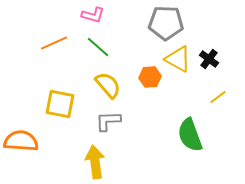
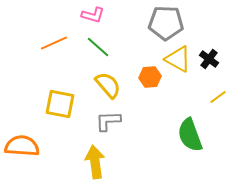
orange semicircle: moved 1 px right, 5 px down
